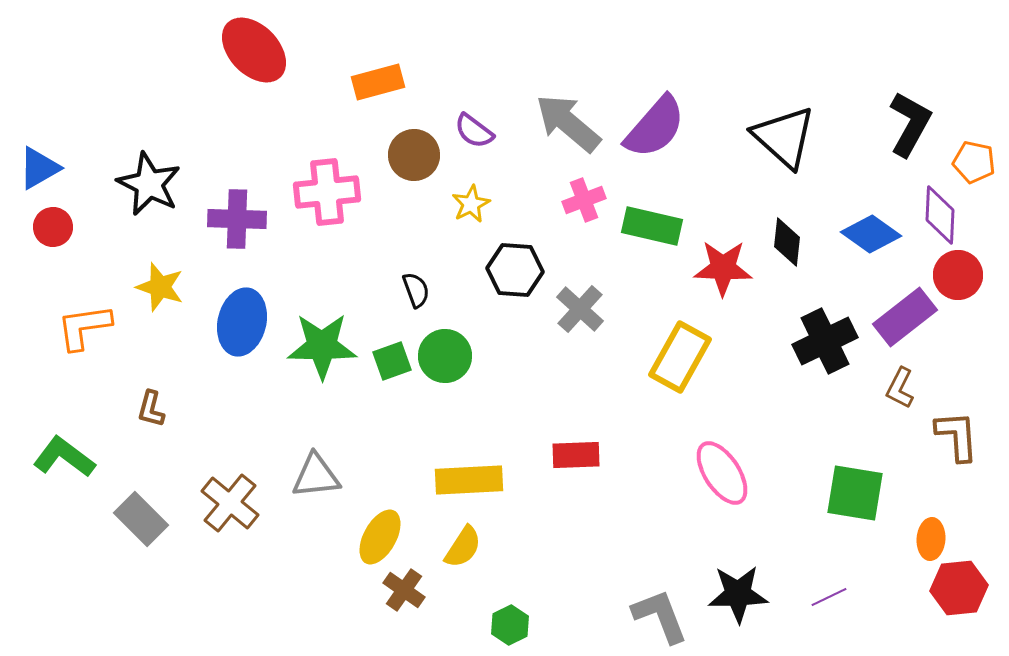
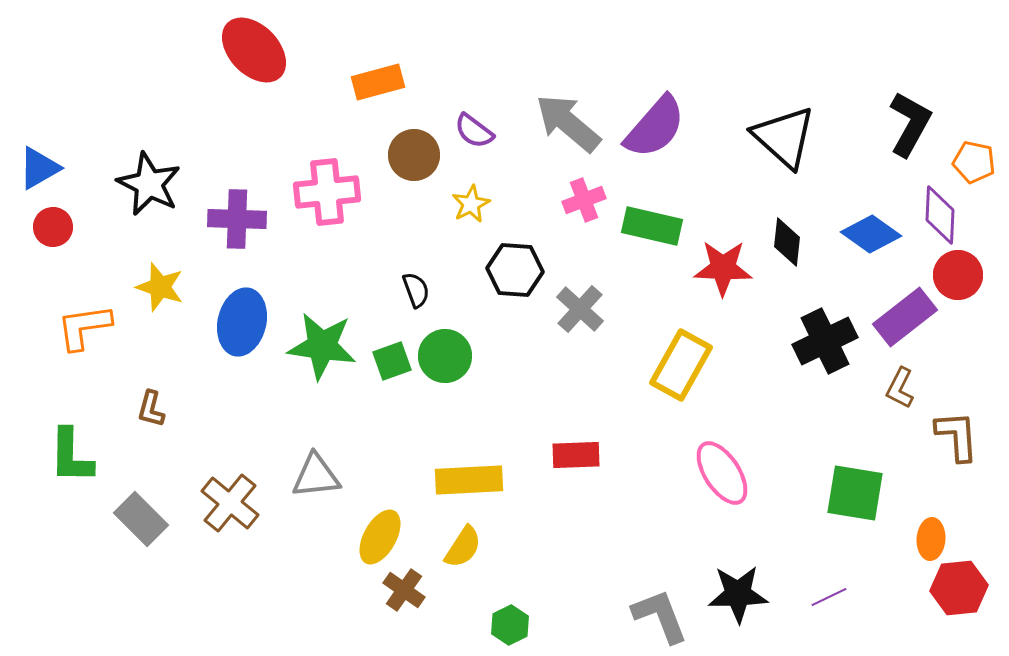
green star at (322, 346): rotated 8 degrees clockwise
yellow rectangle at (680, 357): moved 1 px right, 8 px down
green L-shape at (64, 457): moved 7 px right, 1 px up; rotated 126 degrees counterclockwise
